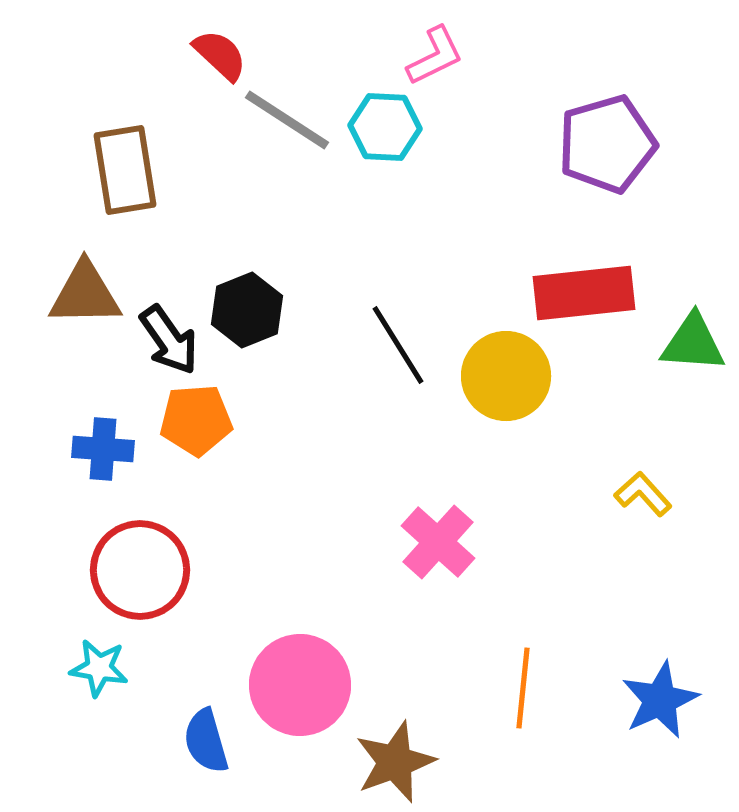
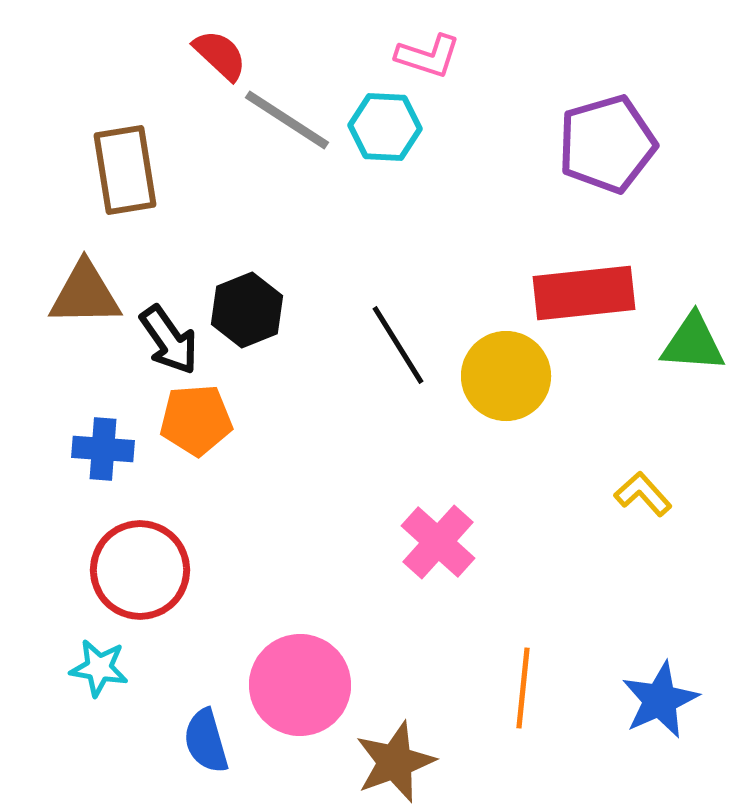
pink L-shape: moved 7 px left; rotated 44 degrees clockwise
